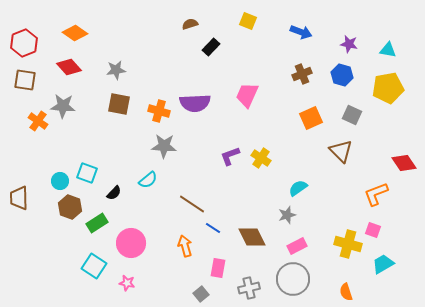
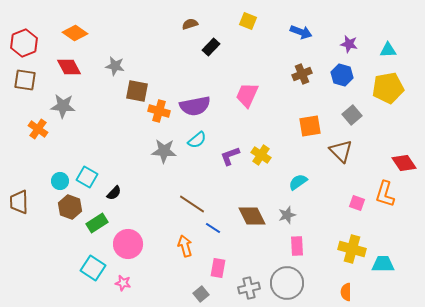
cyan triangle at (388, 50): rotated 12 degrees counterclockwise
red diamond at (69, 67): rotated 15 degrees clockwise
gray star at (116, 70): moved 1 px left, 4 px up; rotated 18 degrees clockwise
purple semicircle at (195, 103): moved 3 px down; rotated 8 degrees counterclockwise
brown square at (119, 104): moved 18 px right, 13 px up
gray square at (352, 115): rotated 24 degrees clockwise
orange square at (311, 118): moved 1 px left, 8 px down; rotated 15 degrees clockwise
orange cross at (38, 121): moved 8 px down
gray star at (164, 146): moved 5 px down
yellow cross at (261, 158): moved 3 px up
cyan square at (87, 173): moved 4 px down; rotated 10 degrees clockwise
cyan semicircle at (148, 180): moved 49 px right, 40 px up
cyan semicircle at (298, 188): moved 6 px up
orange L-shape at (376, 194): moved 9 px right; rotated 52 degrees counterclockwise
brown trapezoid at (19, 198): moved 4 px down
pink square at (373, 230): moved 16 px left, 27 px up
brown diamond at (252, 237): moved 21 px up
pink circle at (131, 243): moved 3 px left, 1 px down
yellow cross at (348, 244): moved 4 px right, 5 px down
pink rectangle at (297, 246): rotated 66 degrees counterclockwise
cyan trapezoid at (383, 264): rotated 30 degrees clockwise
cyan square at (94, 266): moved 1 px left, 2 px down
gray circle at (293, 279): moved 6 px left, 4 px down
pink star at (127, 283): moved 4 px left
orange semicircle at (346, 292): rotated 18 degrees clockwise
